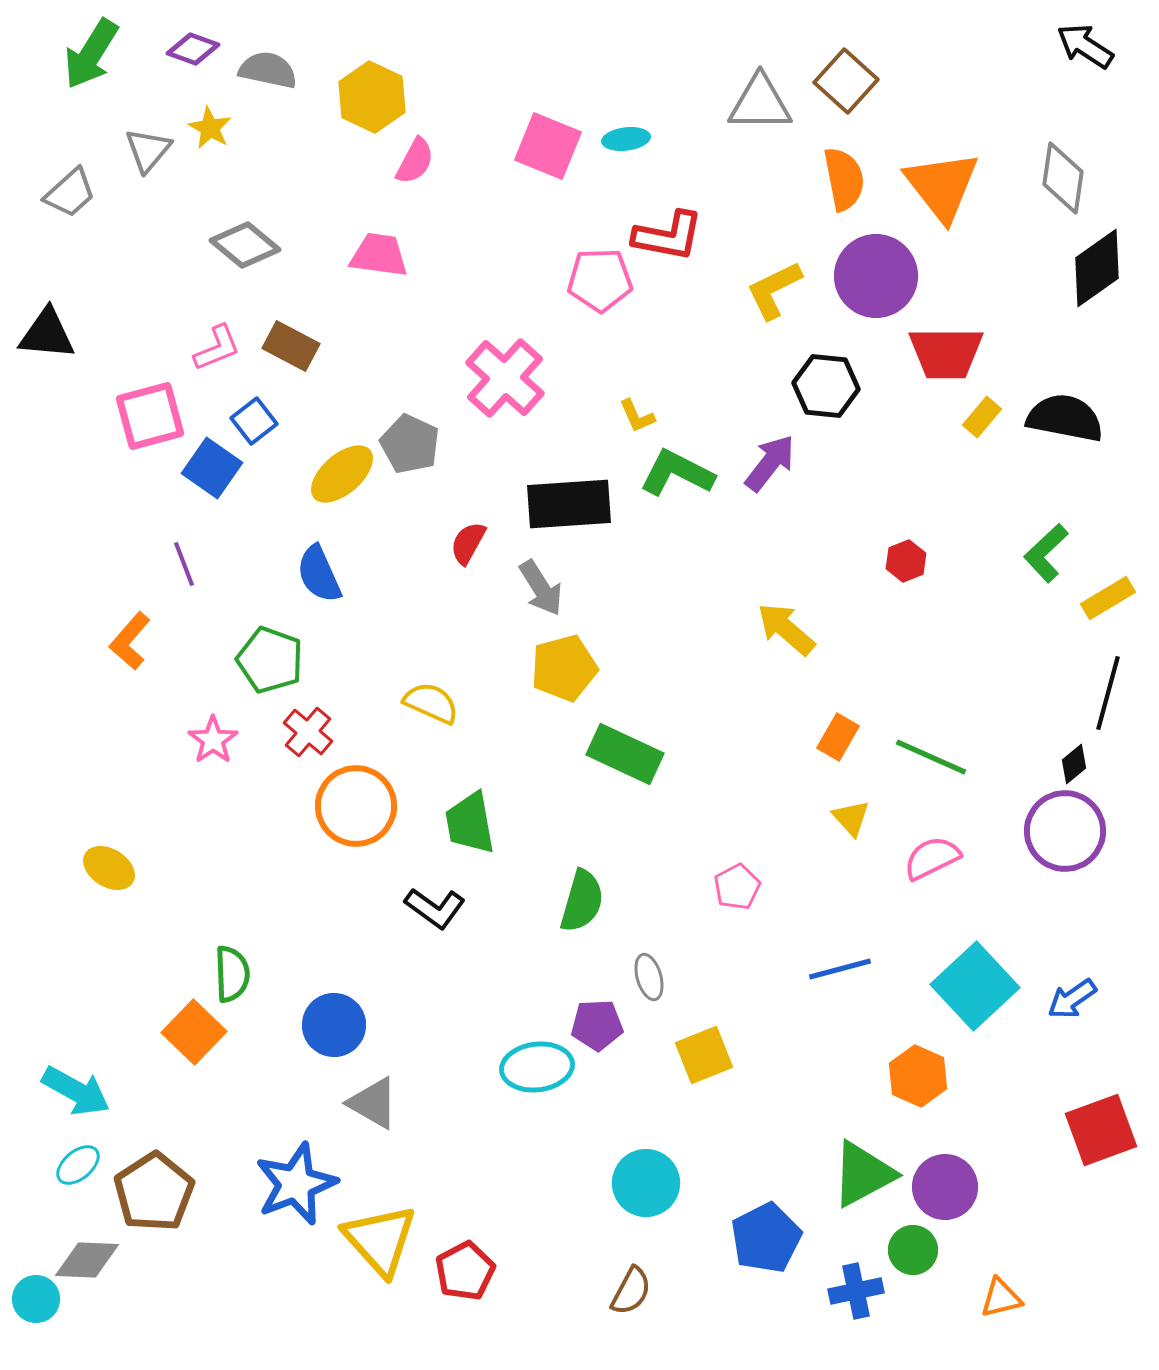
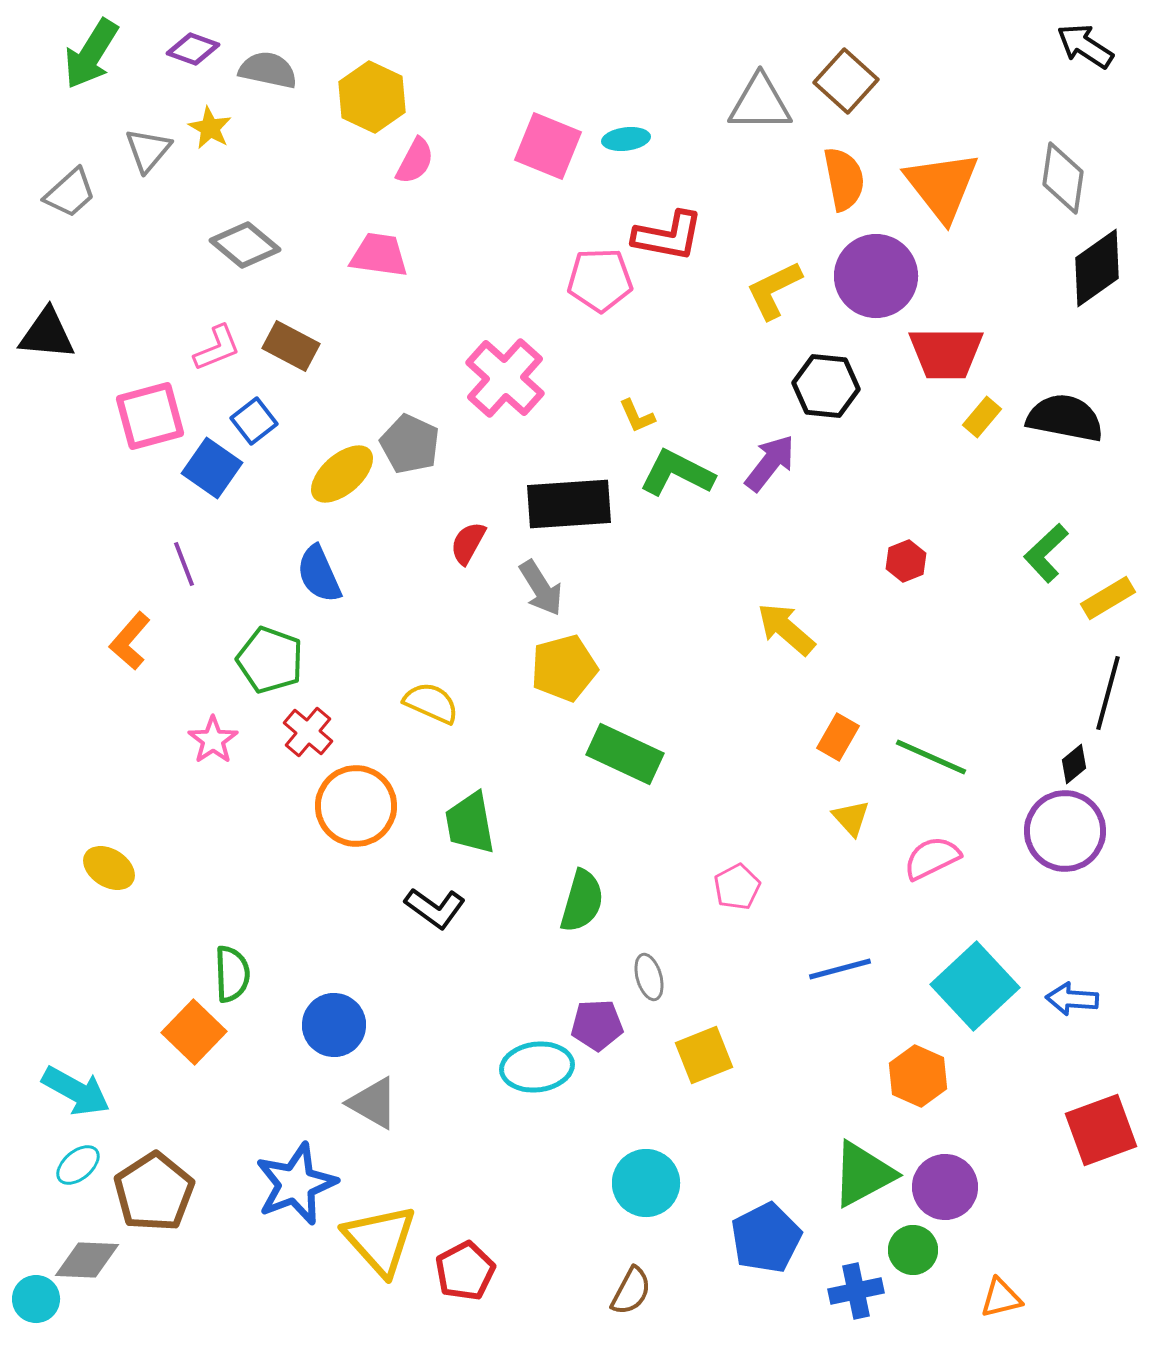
blue arrow at (1072, 999): rotated 39 degrees clockwise
